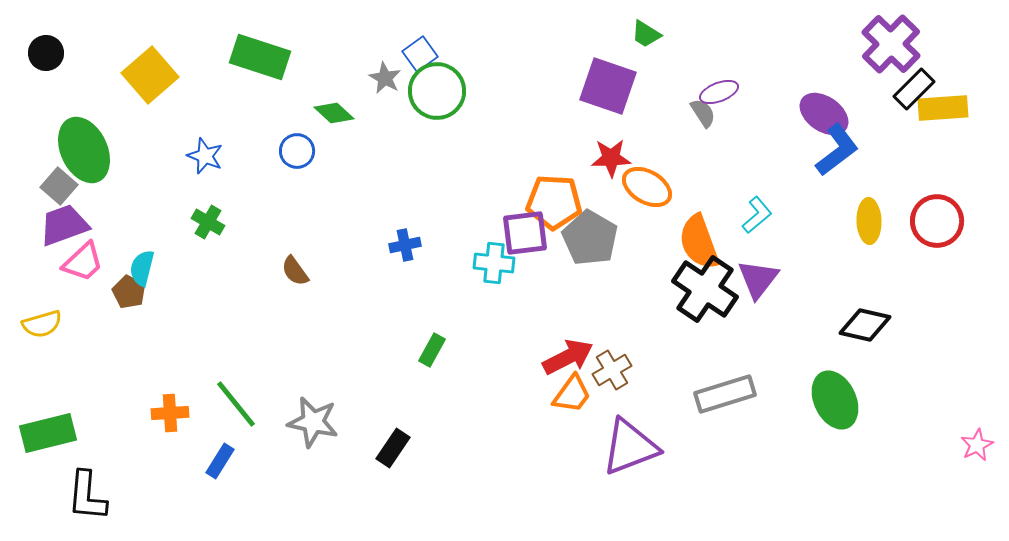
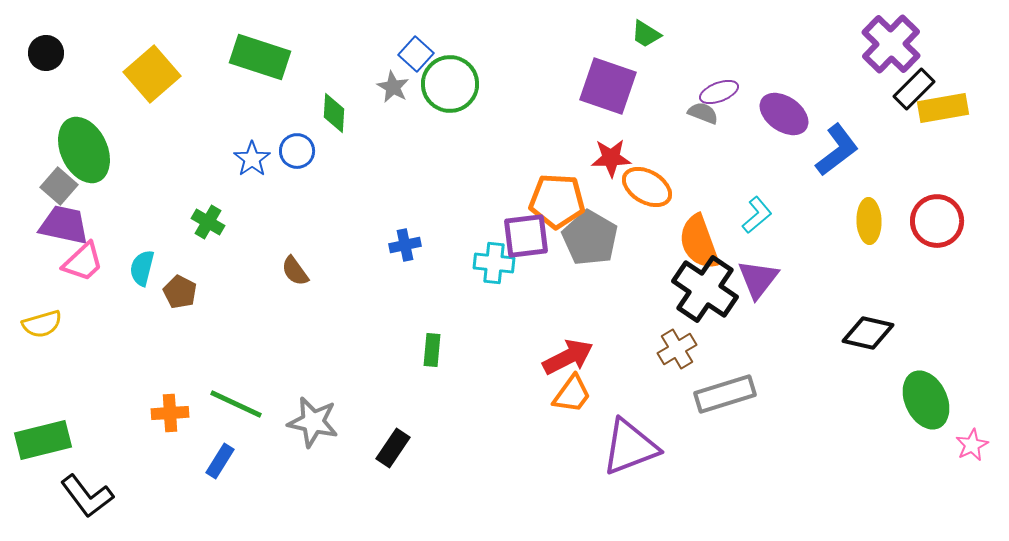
blue square at (420, 54): moved 4 px left; rotated 12 degrees counterclockwise
yellow square at (150, 75): moved 2 px right, 1 px up
gray star at (385, 78): moved 8 px right, 9 px down
green circle at (437, 91): moved 13 px right, 7 px up
yellow rectangle at (943, 108): rotated 6 degrees counterclockwise
green diamond at (334, 113): rotated 51 degrees clockwise
gray semicircle at (703, 113): rotated 36 degrees counterclockwise
purple ellipse at (824, 114): moved 40 px left
blue star at (205, 156): moved 47 px right, 3 px down; rotated 15 degrees clockwise
orange pentagon at (554, 202): moved 3 px right, 1 px up
purple trapezoid at (64, 225): rotated 32 degrees clockwise
purple square at (525, 233): moved 1 px right, 3 px down
brown pentagon at (129, 292): moved 51 px right
black diamond at (865, 325): moved 3 px right, 8 px down
green rectangle at (432, 350): rotated 24 degrees counterclockwise
brown cross at (612, 370): moved 65 px right, 21 px up
green ellipse at (835, 400): moved 91 px right
green line at (236, 404): rotated 26 degrees counterclockwise
green rectangle at (48, 433): moved 5 px left, 7 px down
pink star at (977, 445): moved 5 px left
black L-shape at (87, 496): rotated 42 degrees counterclockwise
